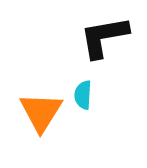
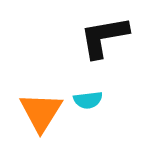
cyan semicircle: moved 5 px right, 5 px down; rotated 100 degrees counterclockwise
